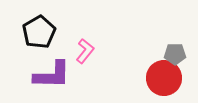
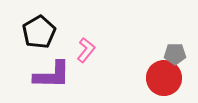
pink L-shape: moved 1 px right, 1 px up
